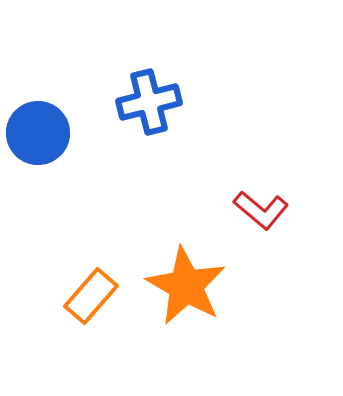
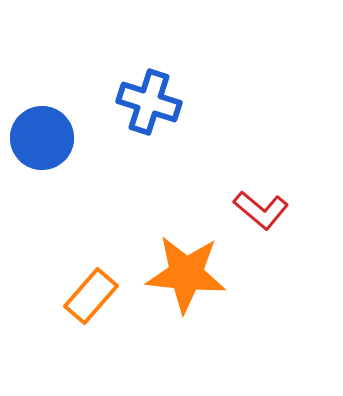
blue cross: rotated 32 degrees clockwise
blue circle: moved 4 px right, 5 px down
orange star: moved 12 px up; rotated 24 degrees counterclockwise
